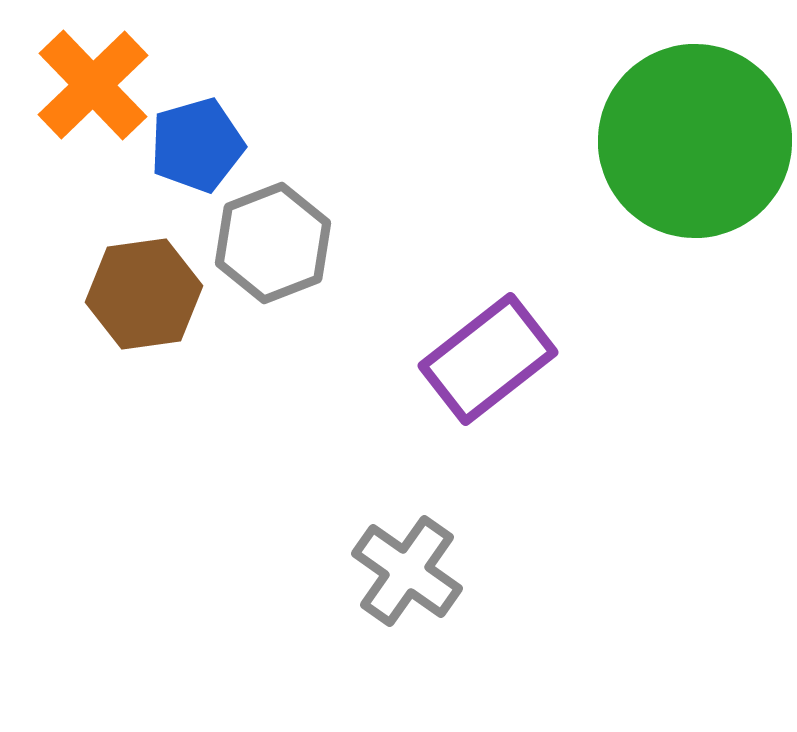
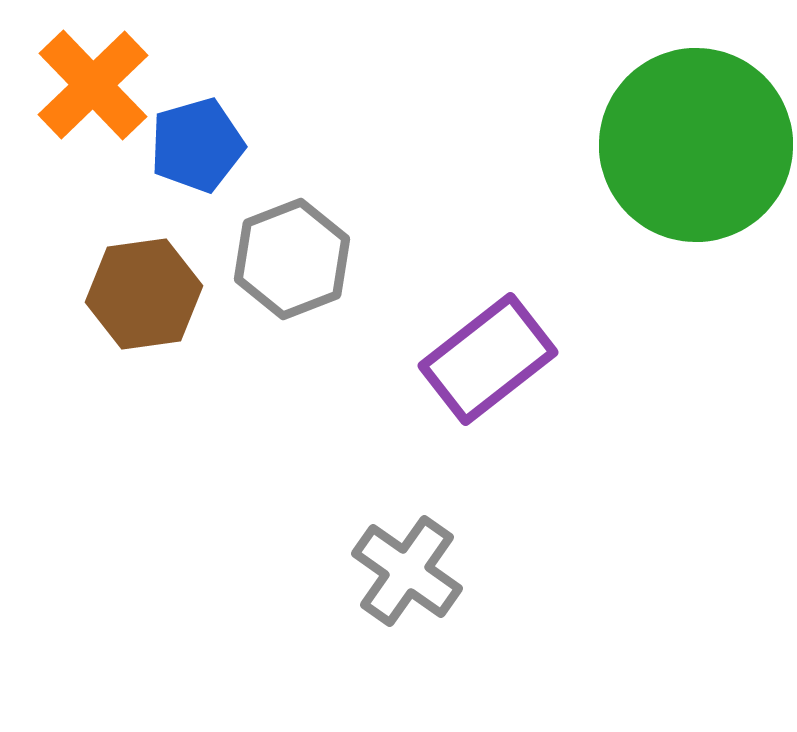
green circle: moved 1 px right, 4 px down
gray hexagon: moved 19 px right, 16 px down
